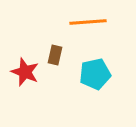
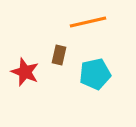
orange line: rotated 9 degrees counterclockwise
brown rectangle: moved 4 px right
